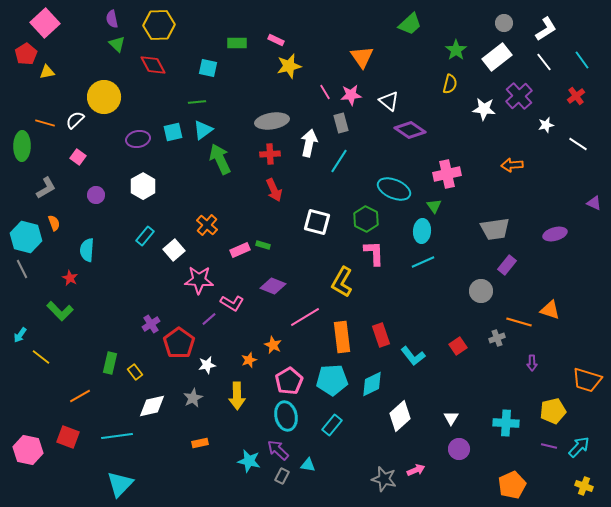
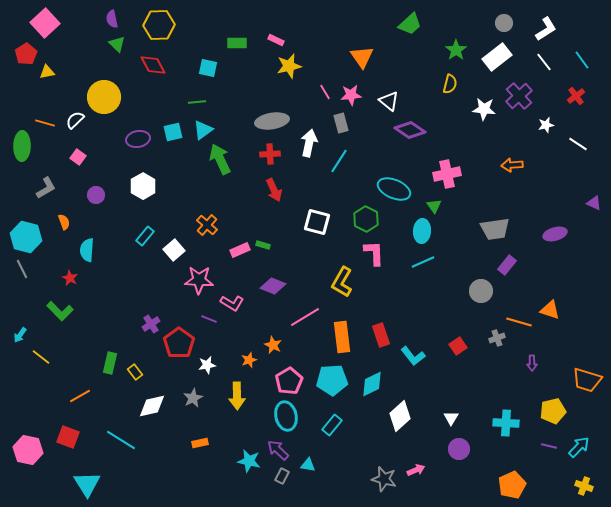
orange semicircle at (54, 223): moved 10 px right, 1 px up
purple line at (209, 319): rotated 63 degrees clockwise
cyan line at (117, 436): moved 4 px right, 4 px down; rotated 40 degrees clockwise
cyan triangle at (120, 484): moved 33 px left; rotated 16 degrees counterclockwise
